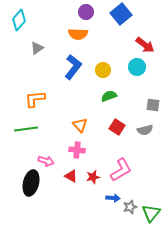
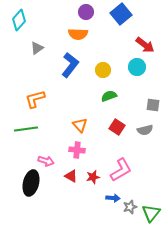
blue L-shape: moved 3 px left, 2 px up
orange L-shape: rotated 10 degrees counterclockwise
